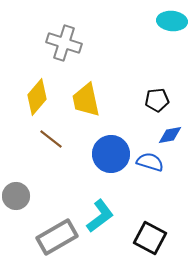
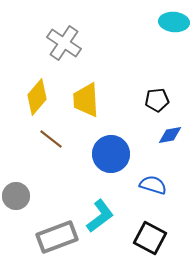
cyan ellipse: moved 2 px right, 1 px down
gray cross: rotated 16 degrees clockwise
yellow trapezoid: rotated 9 degrees clockwise
blue semicircle: moved 3 px right, 23 px down
gray rectangle: rotated 9 degrees clockwise
